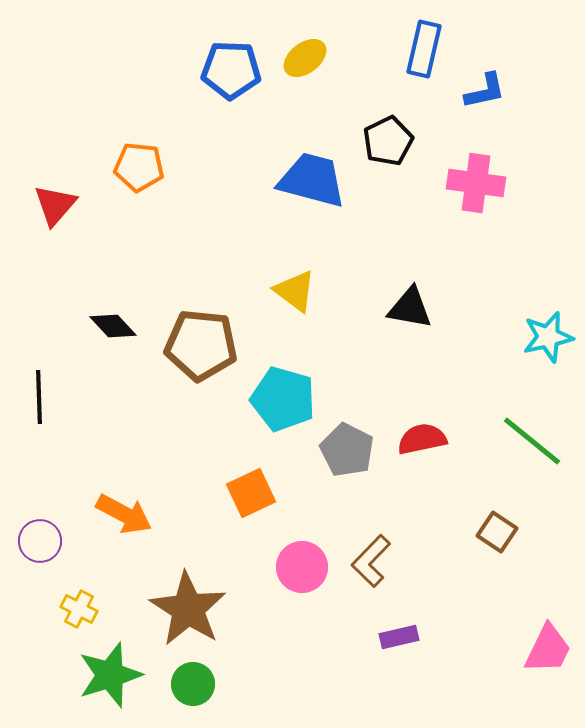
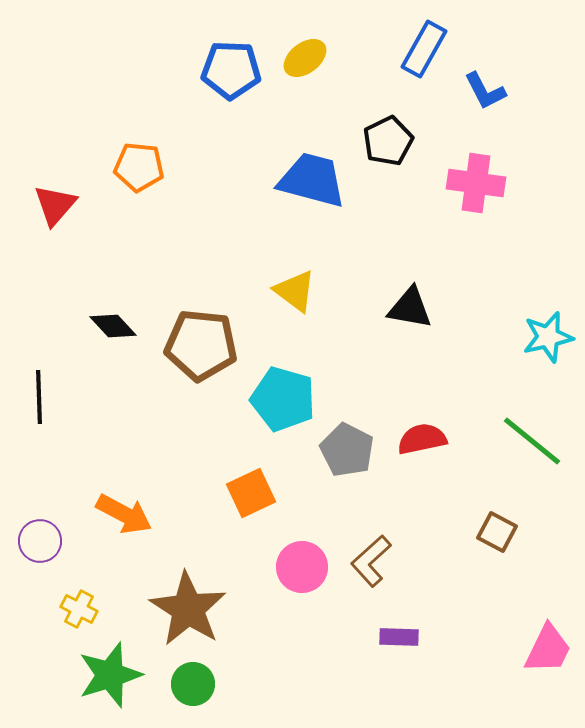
blue rectangle: rotated 16 degrees clockwise
blue L-shape: rotated 75 degrees clockwise
brown square: rotated 6 degrees counterclockwise
brown L-shape: rotated 4 degrees clockwise
purple rectangle: rotated 15 degrees clockwise
